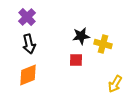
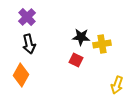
black star: moved 1 px down; rotated 12 degrees clockwise
yellow cross: moved 1 px left; rotated 24 degrees counterclockwise
red square: rotated 24 degrees clockwise
orange diamond: moved 7 px left; rotated 40 degrees counterclockwise
yellow arrow: moved 2 px right, 1 px down; rotated 12 degrees counterclockwise
